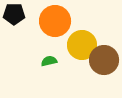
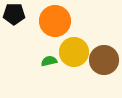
yellow circle: moved 8 px left, 7 px down
